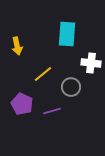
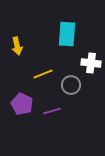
yellow line: rotated 18 degrees clockwise
gray circle: moved 2 px up
